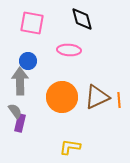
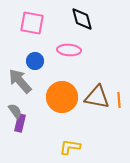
blue circle: moved 7 px right
gray arrow: rotated 40 degrees counterclockwise
brown triangle: rotated 36 degrees clockwise
